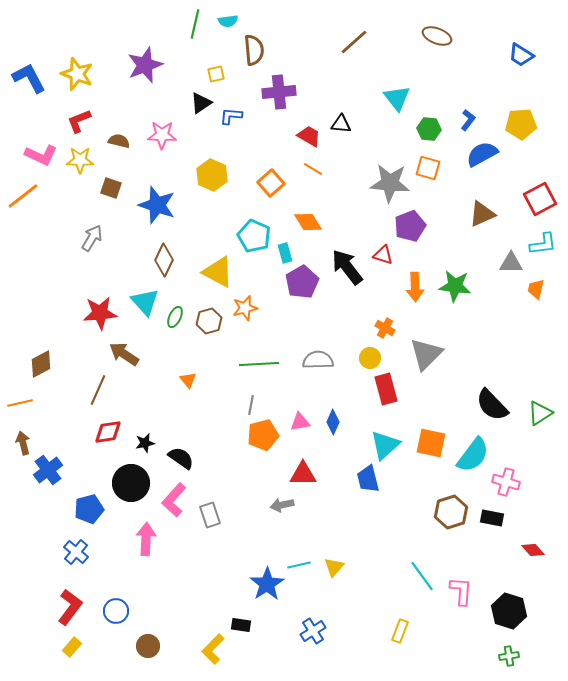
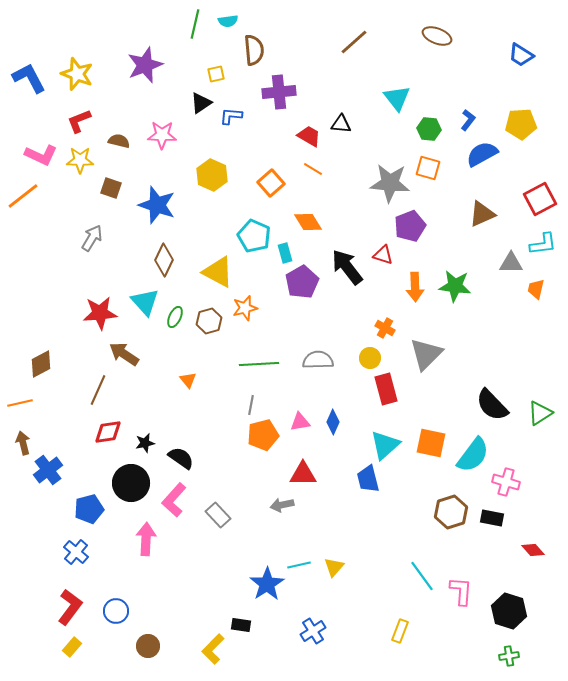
gray rectangle at (210, 515): moved 8 px right; rotated 25 degrees counterclockwise
